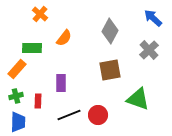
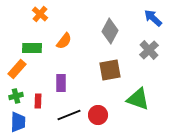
orange semicircle: moved 3 px down
